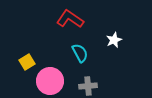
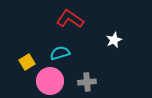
cyan semicircle: moved 20 px left; rotated 78 degrees counterclockwise
gray cross: moved 1 px left, 4 px up
